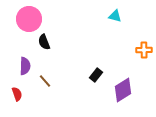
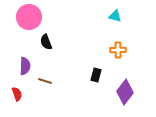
pink circle: moved 2 px up
black semicircle: moved 2 px right
orange cross: moved 26 px left
black rectangle: rotated 24 degrees counterclockwise
brown line: rotated 32 degrees counterclockwise
purple diamond: moved 2 px right, 2 px down; rotated 20 degrees counterclockwise
